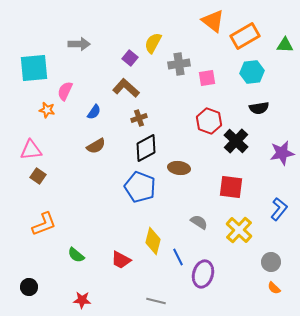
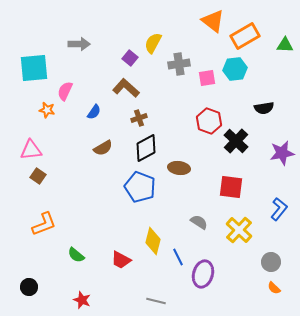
cyan hexagon: moved 17 px left, 3 px up
black semicircle: moved 5 px right
brown semicircle: moved 7 px right, 2 px down
red star: rotated 18 degrees clockwise
